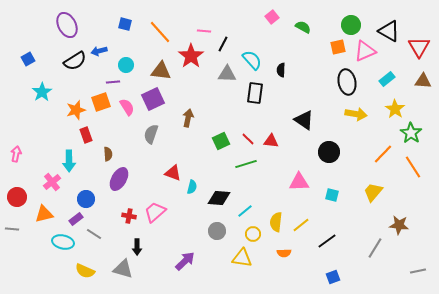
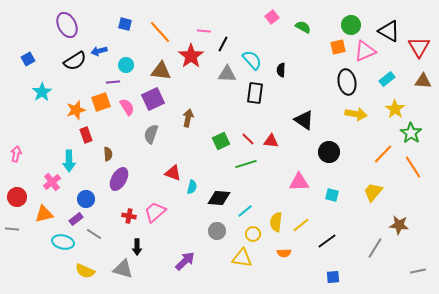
blue square at (333, 277): rotated 16 degrees clockwise
